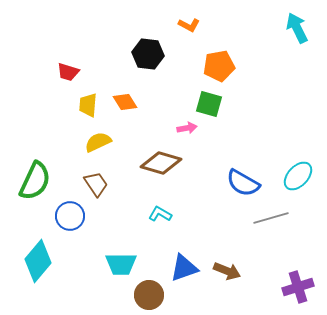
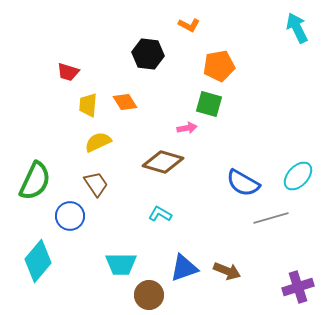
brown diamond: moved 2 px right, 1 px up
